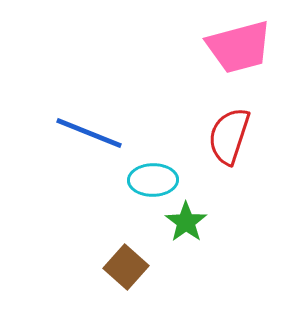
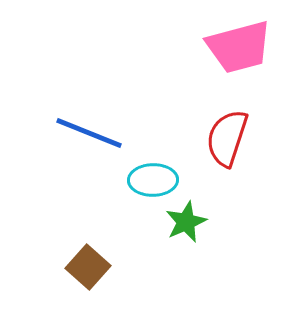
red semicircle: moved 2 px left, 2 px down
green star: rotated 12 degrees clockwise
brown square: moved 38 px left
